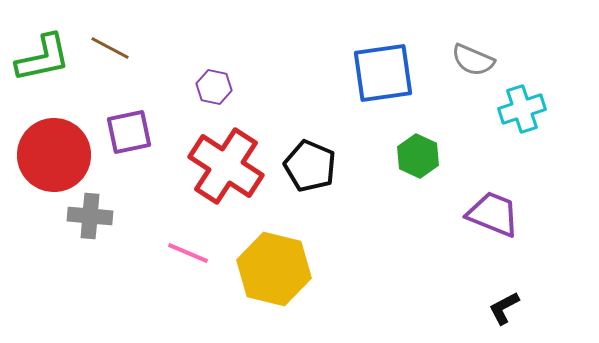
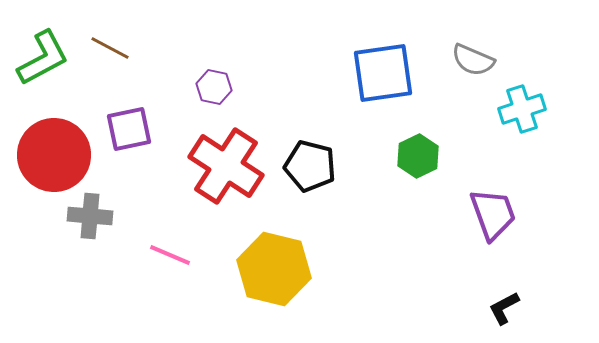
green L-shape: rotated 16 degrees counterclockwise
purple square: moved 3 px up
green hexagon: rotated 9 degrees clockwise
black pentagon: rotated 9 degrees counterclockwise
purple trapezoid: rotated 48 degrees clockwise
pink line: moved 18 px left, 2 px down
